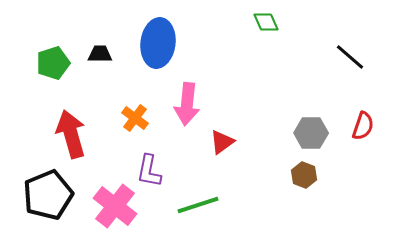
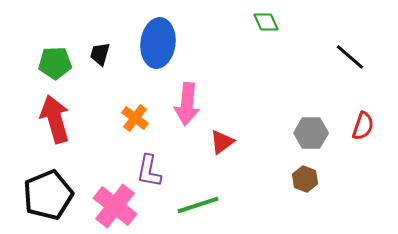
black trapezoid: rotated 75 degrees counterclockwise
green pentagon: moved 2 px right; rotated 16 degrees clockwise
red arrow: moved 16 px left, 15 px up
brown hexagon: moved 1 px right, 4 px down
